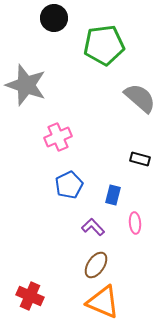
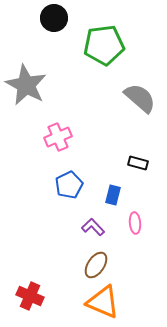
gray star: rotated 9 degrees clockwise
black rectangle: moved 2 px left, 4 px down
